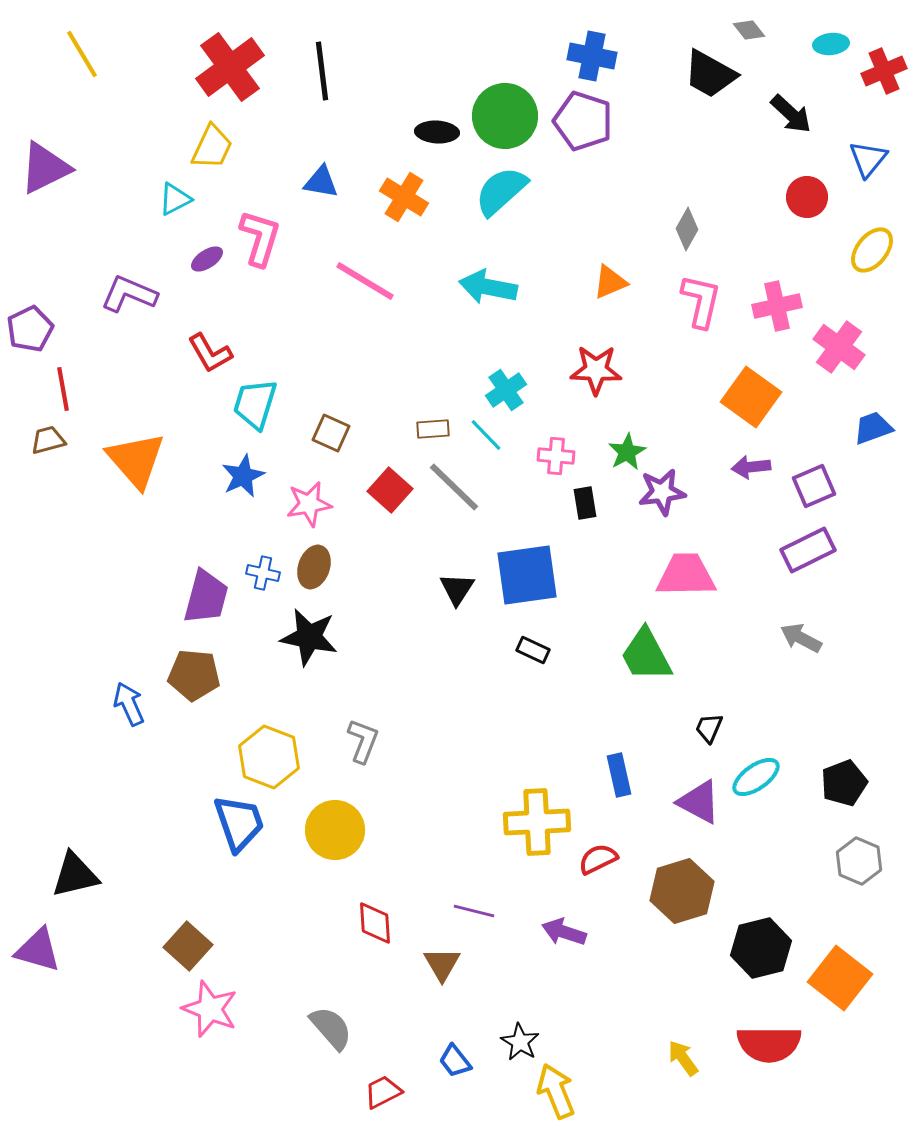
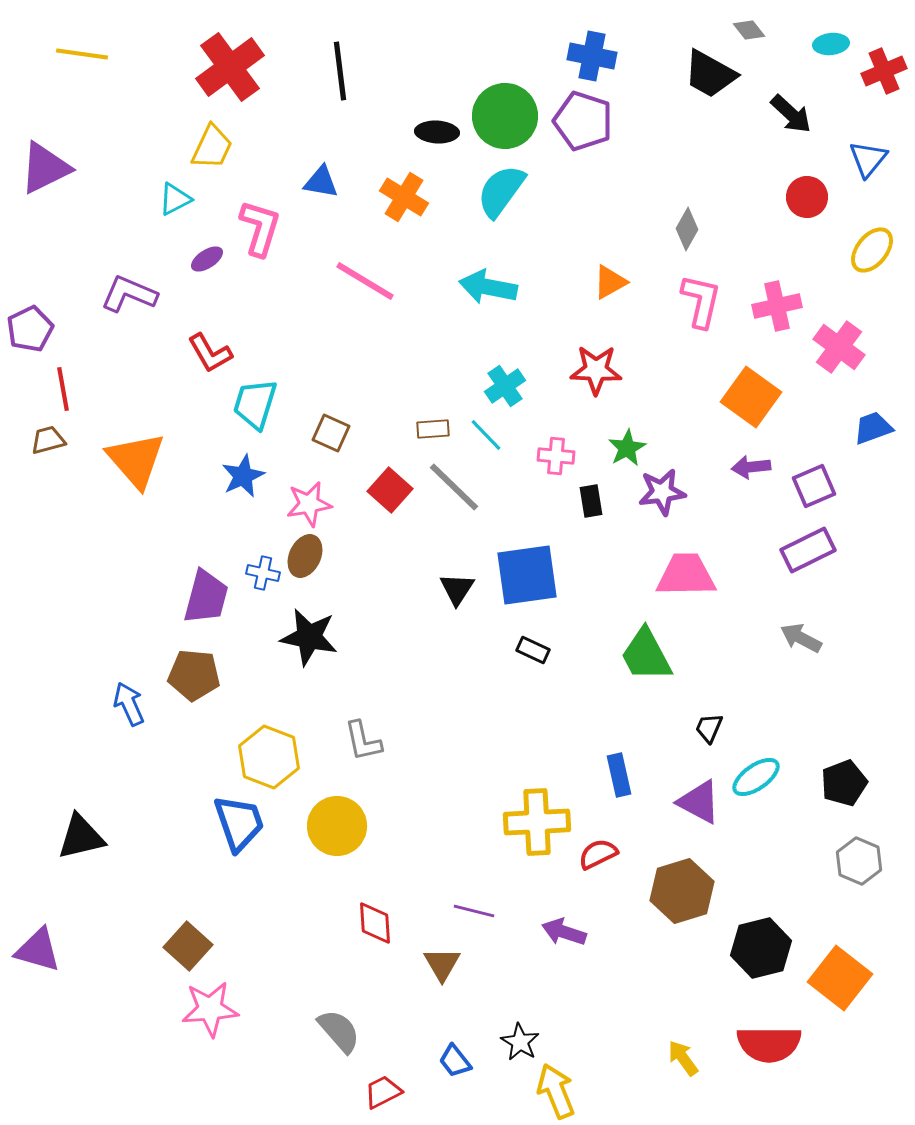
yellow line at (82, 54): rotated 51 degrees counterclockwise
black line at (322, 71): moved 18 px right
cyan semicircle at (501, 191): rotated 12 degrees counterclockwise
pink L-shape at (260, 238): moved 10 px up
orange triangle at (610, 282): rotated 6 degrees counterclockwise
cyan cross at (506, 390): moved 1 px left, 4 px up
green star at (627, 452): moved 4 px up
black rectangle at (585, 503): moved 6 px right, 2 px up
brown ellipse at (314, 567): moved 9 px left, 11 px up; rotated 6 degrees clockwise
gray L-shape at (363, 741): rotated 147 degrees clockwise
yellow circle at (335, 830): moved 2 px right, 4 px up
red semicircle at (598, 859): moved 5 px up
black triangle at (75, 875): moved 6 px right, 38 px up
pink star at (210, 1009): rotated 26 degrees counterclockwise
gray semicircle at (331, 1028): moved 8 px right, 3 px down
